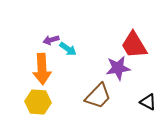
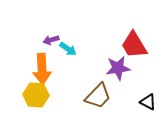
yellow hexagon: moved 2 px left, 7 px up
